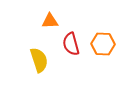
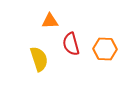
orange hexagon: moved 2 px right, 5 px down
yellow semicircle: moved 1 px up
